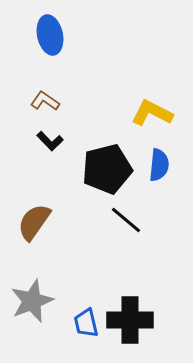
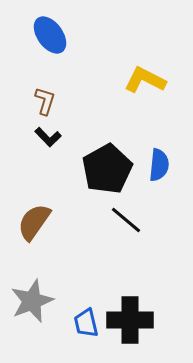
blue ellipse: rotated 24 degrees counterclockwise
brown L-shape: rotated 72 degrees clockwise
yellow L-shape: moved 7 px left, 33 px up
black L-shape: moved 2 px left, 4 px up
black pentagon: rotated 15 degrees counterclockwise
